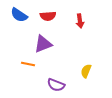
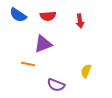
blue semicircle: moved 1 px left
